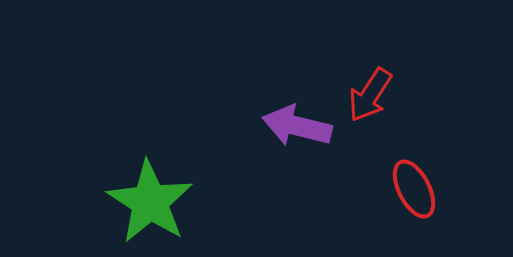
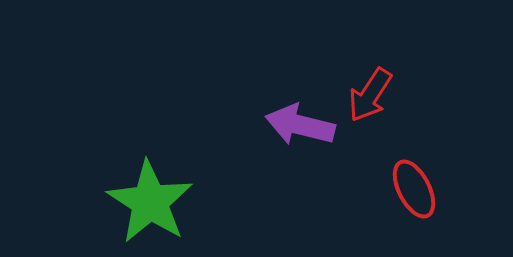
purple arrow: moved 3 px right, 1 px up
